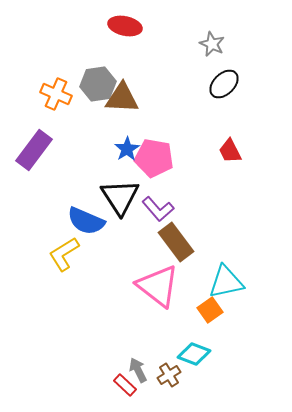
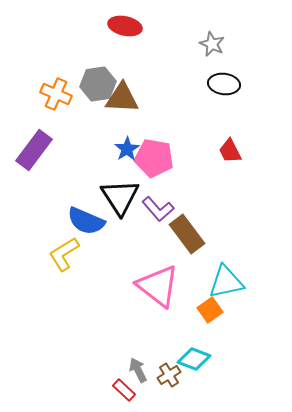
black ellipse: rotated 52 degrees clockwise
brown rectangle: moved 11 px right, 8 px up
cyan diamond: moved 5 px down
red rectangle: moved 1 px left, 5 px down
